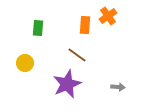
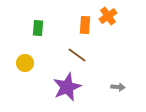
purple star: moved 3 px down
